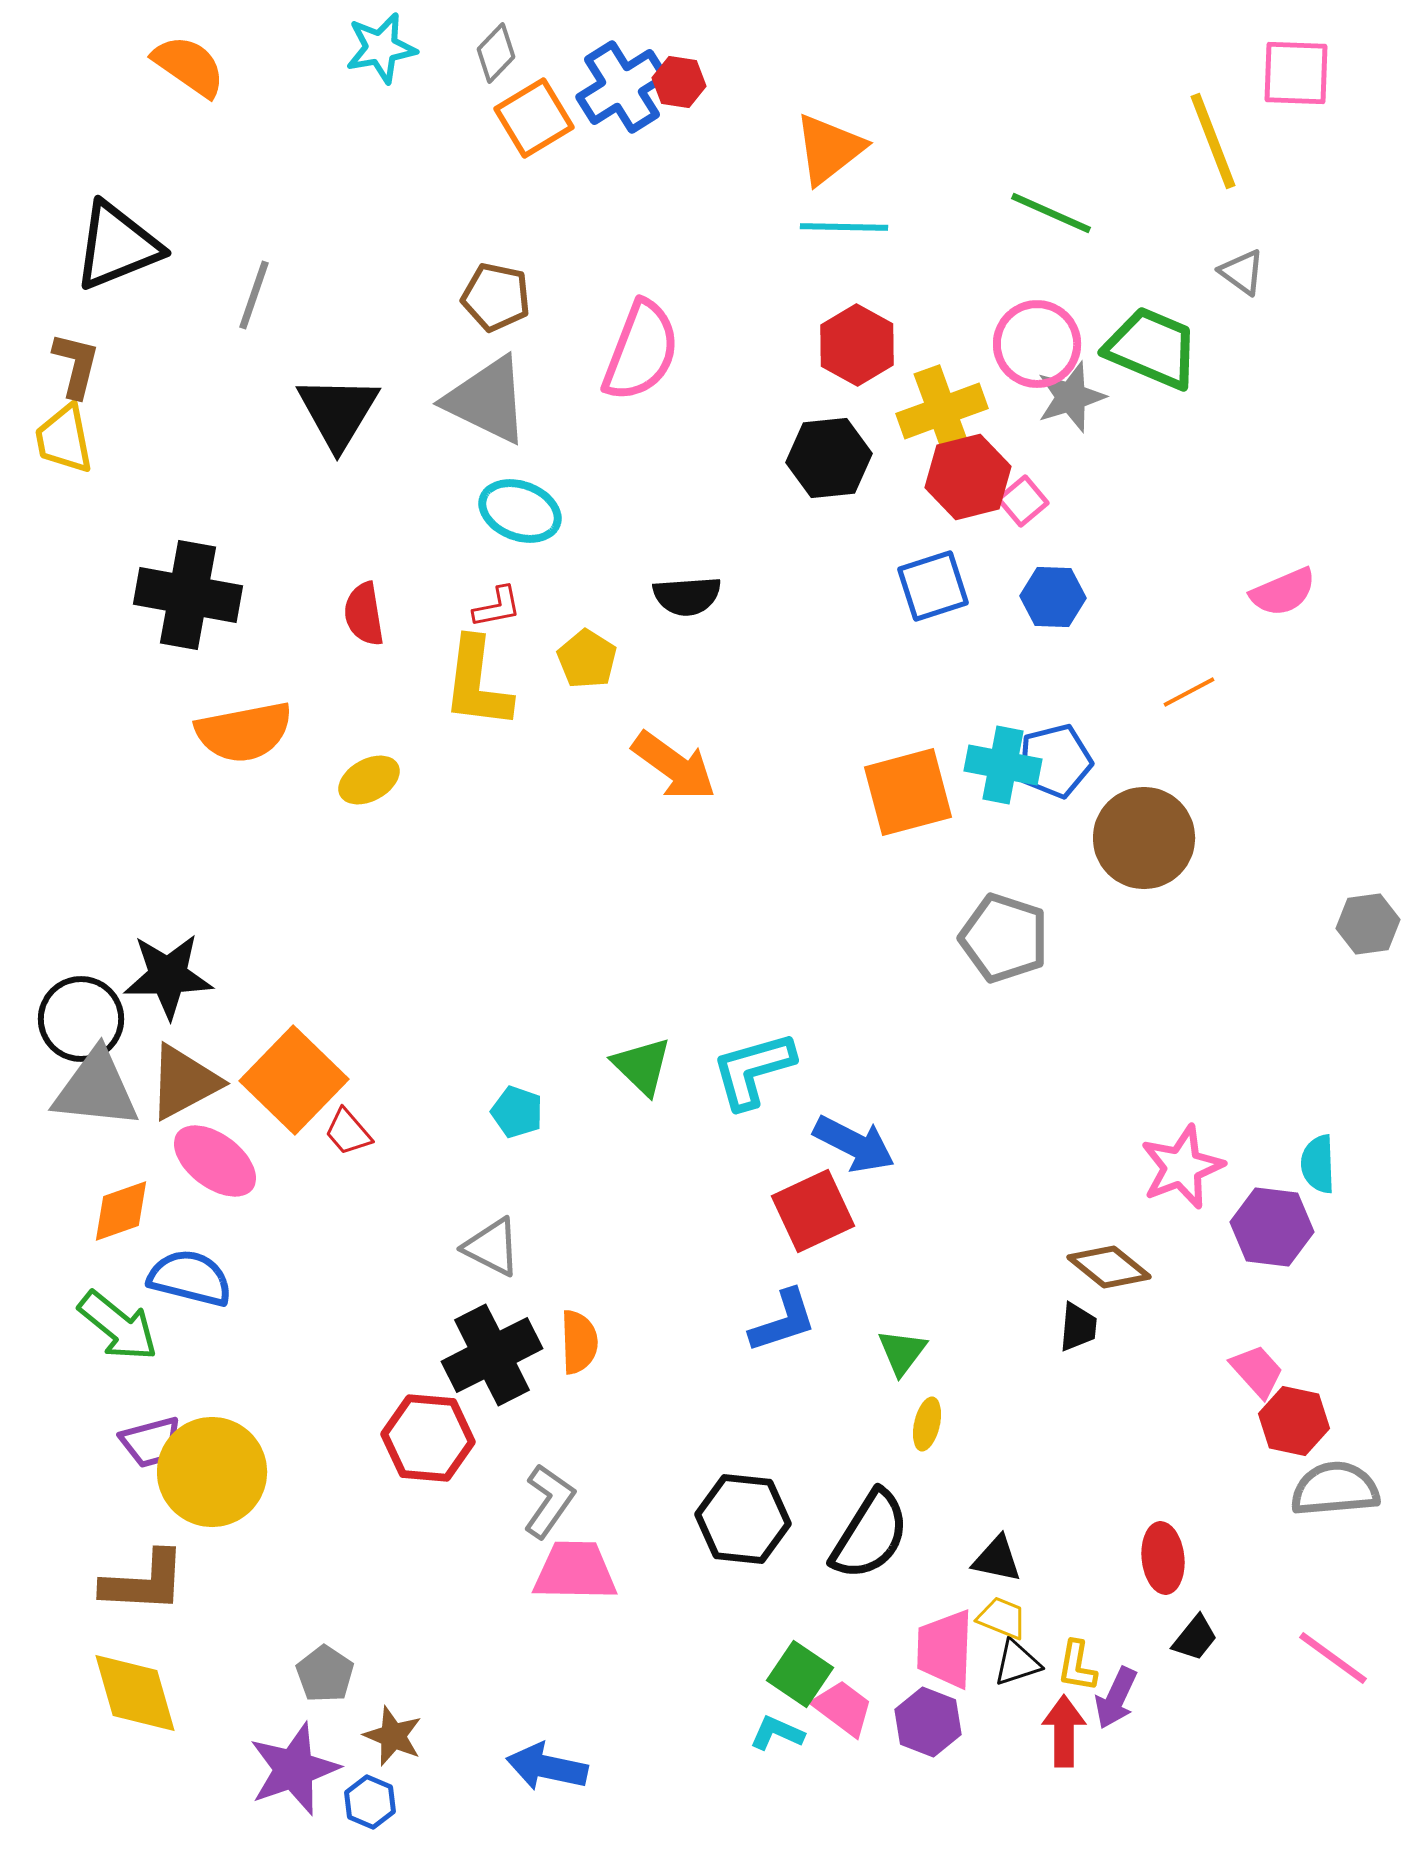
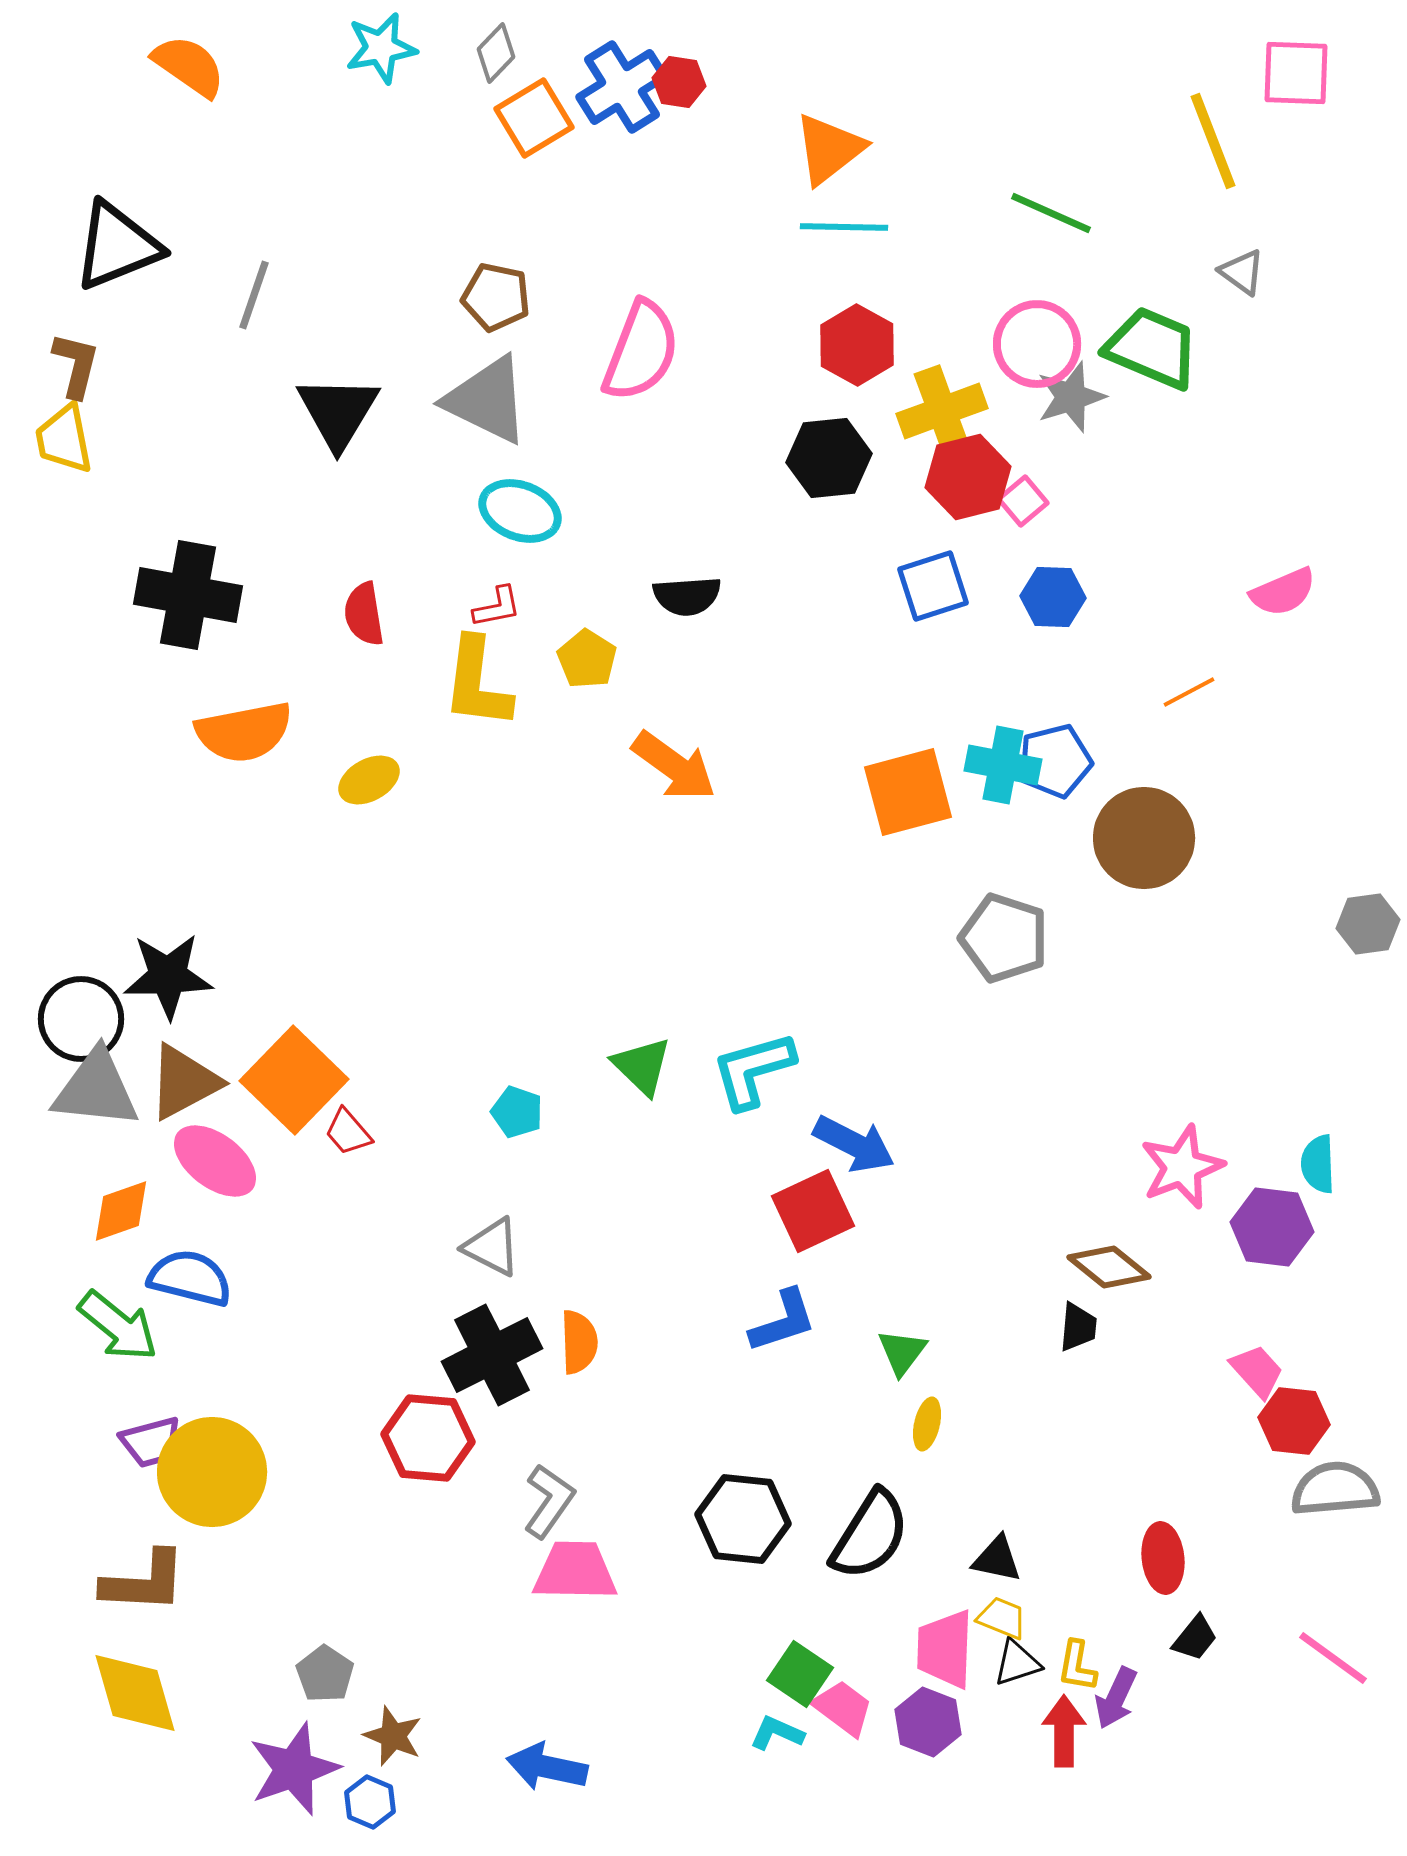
red hexagon at (1294, 1421): rotated 6 degrees counterclockwise
